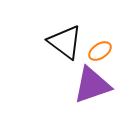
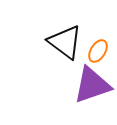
orange ellipse: moved 2 px left; rotated 25 degrees counterclockwise
